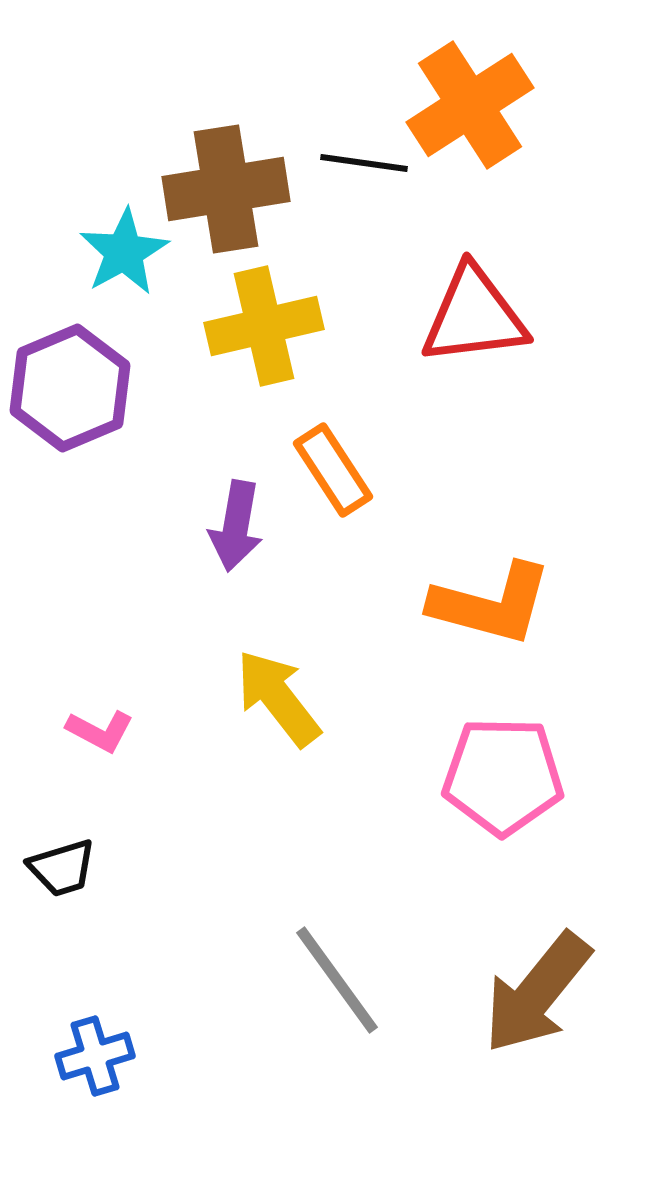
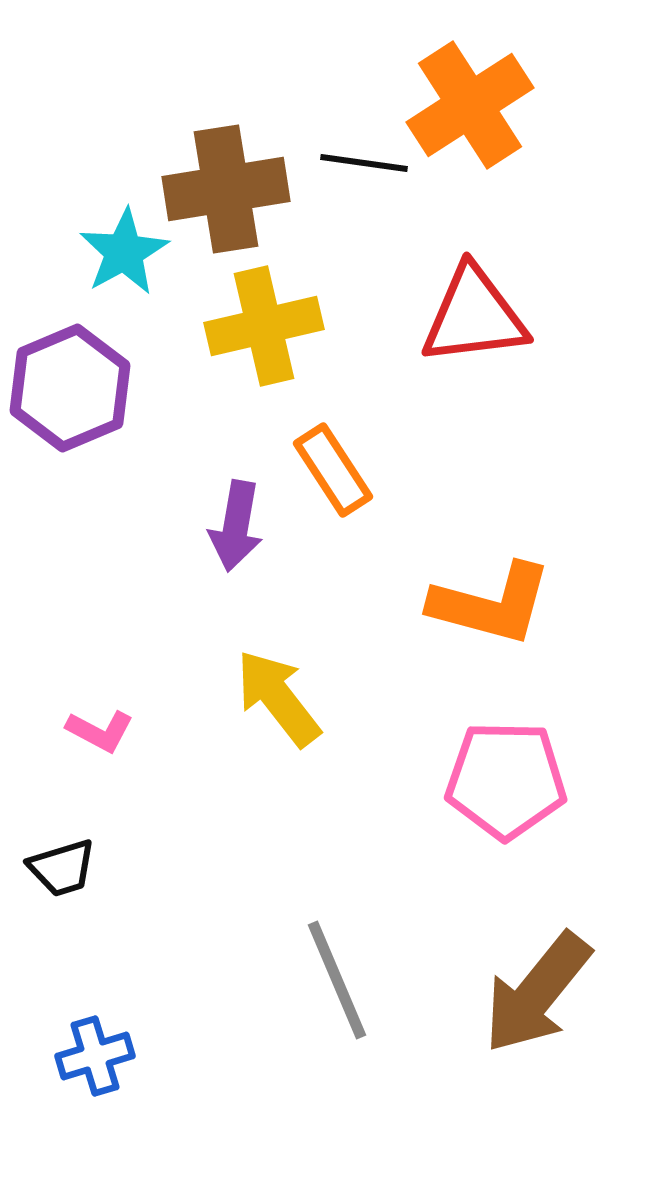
pink pentagon: moved 3 px right, 4 px down
gray line: rotated 13 degrees clockwise
